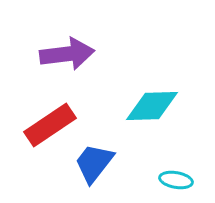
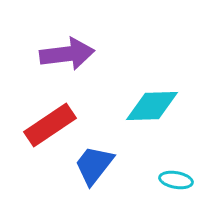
blue trapezoid: moved 2 px down
